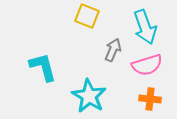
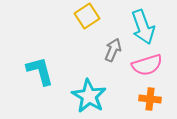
yellow square: rotated 35 degrees clockwise
cyan arrow: moved 2 px left
cyan L-shape: moved 3 px left, 4 px down
